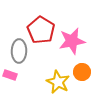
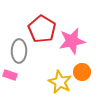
red pentagon: moved 1 px right, 1 px up
yellow star: moved 2 px right
